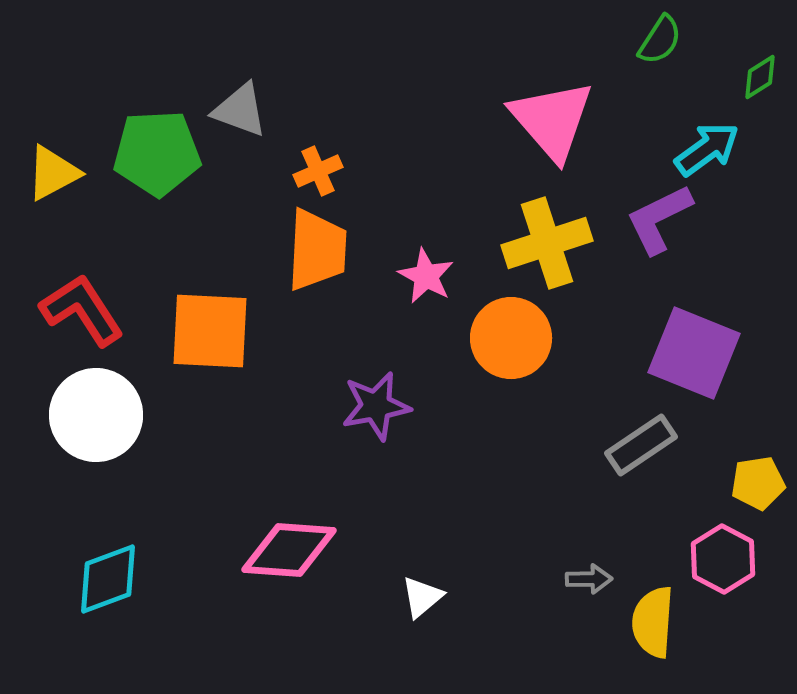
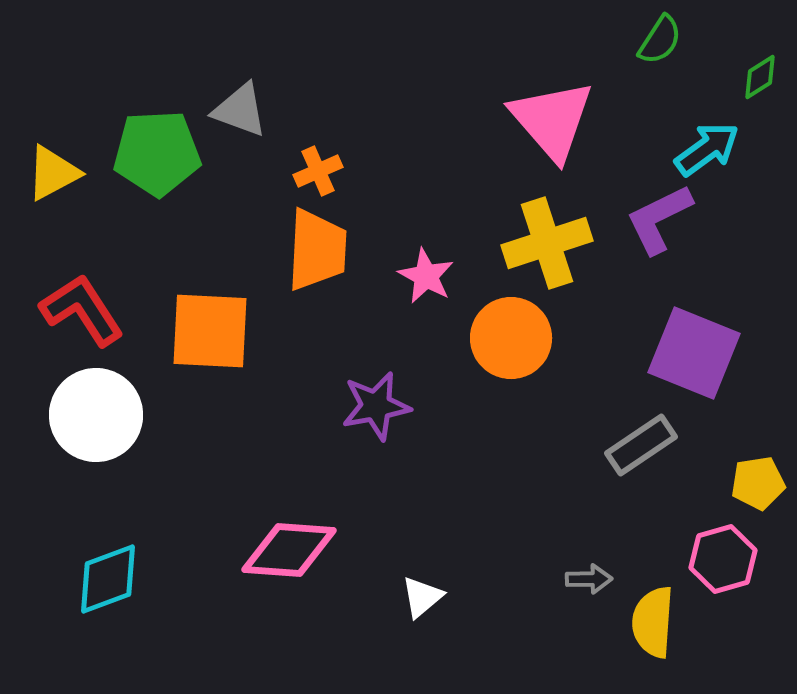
pink hexagon: rotated 16 degrees clockwise
